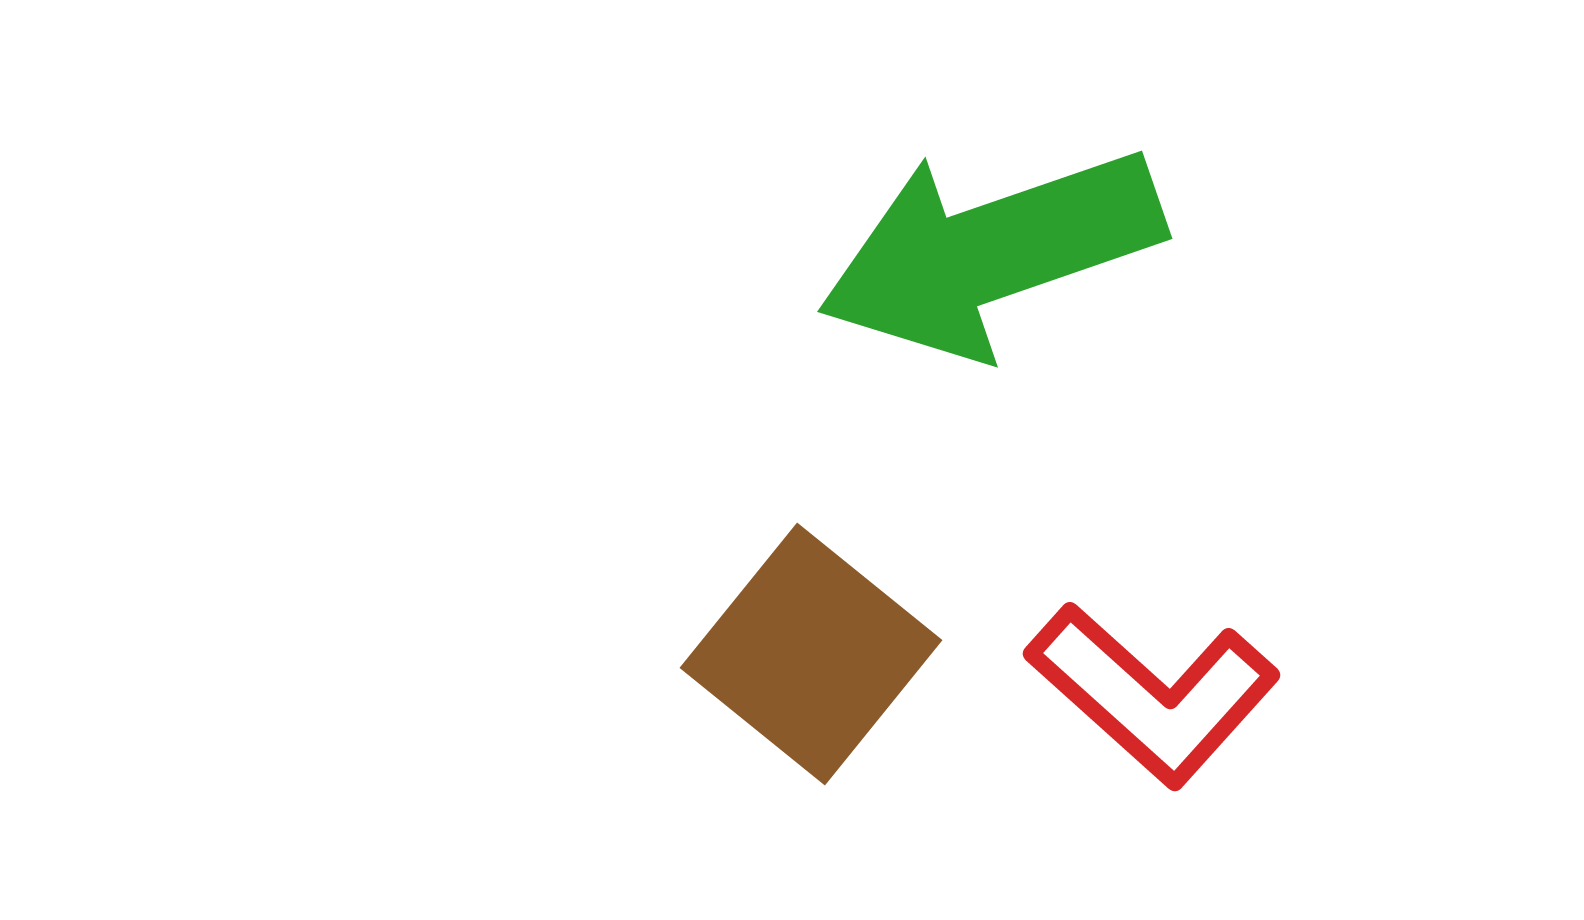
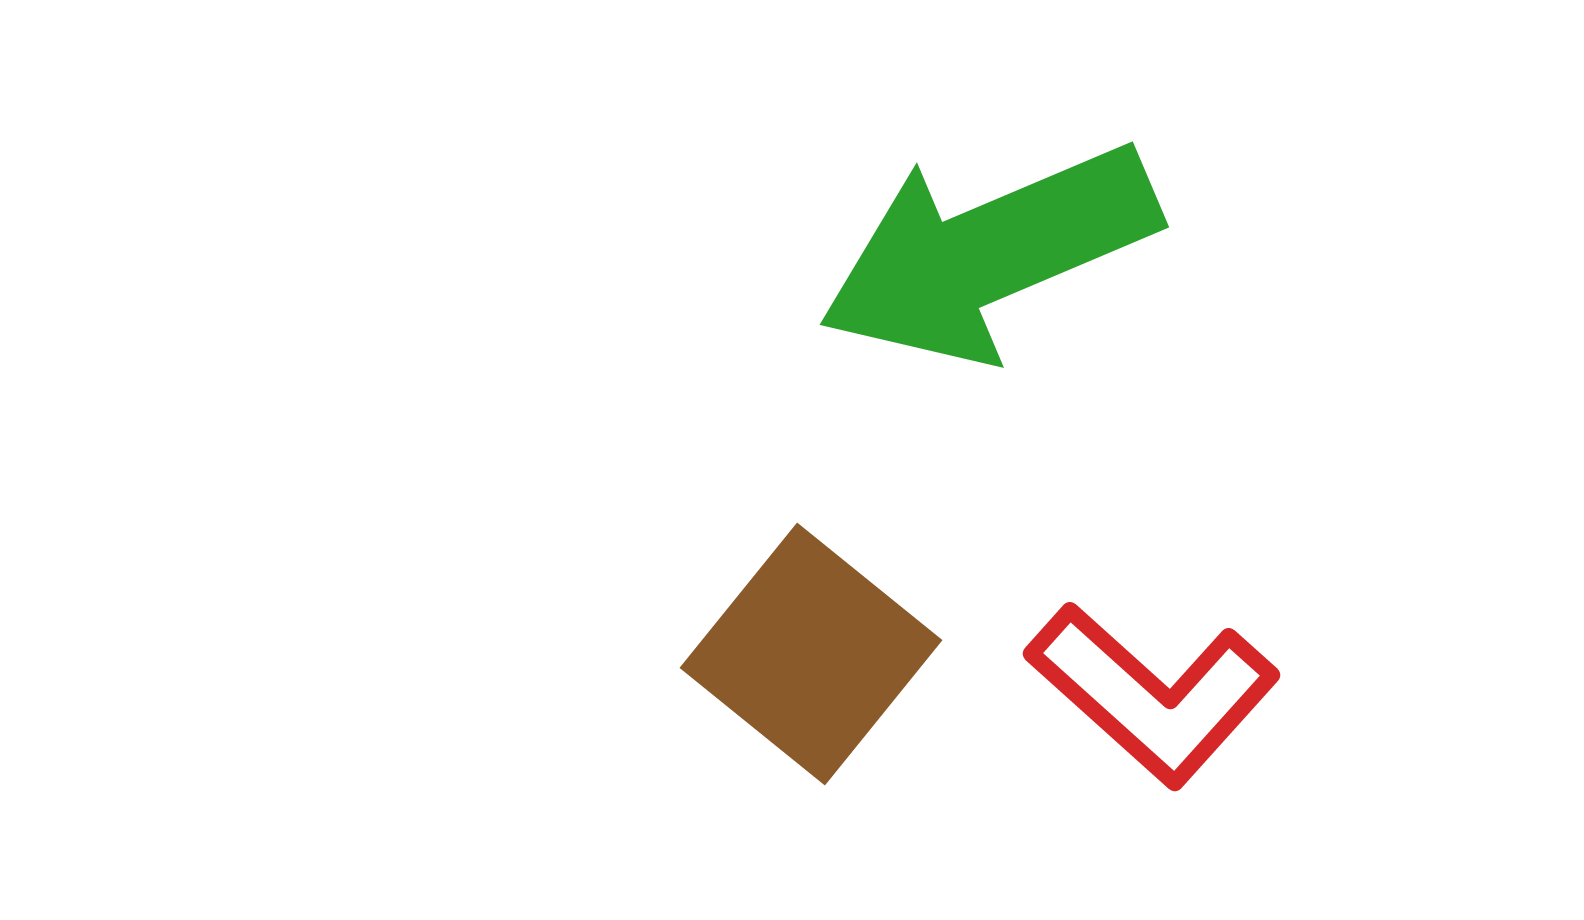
green arrow: moved 2 px left, 1 px down; rotated 4 degrees counterclockwise
